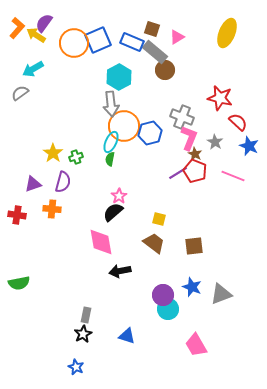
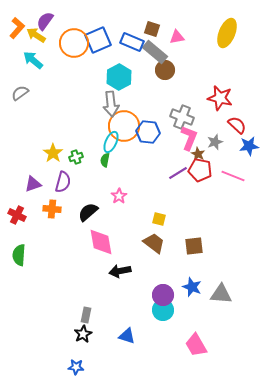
purple semicircle at (44, 23): moved 1 px right, 2 px up
pink triangle at (177, 37): rotated 21 degrees clockwise
cyan arrow at (33, 69): moved 9 px up; rotated 70 degrees clockwise
red semicircle at (238, 122): moved 1 px left, 3 px down
blue hexagon at (150, 133): moved 2 px left, 1 px up; rotated 20 degrees clockwise
gray star at (215, 142): rotated 21 degrees clockwise
blue star at (249, 146): rotated 30 degrees counterclockwise
brown star at (195, 154): moved 3 px right
green semicircle at (110, 159): moved 5 px left, 1 px down
red pentagon at (195, 171): moved 5 px right, 1 px up; rotated 10 degrees counterclockwise
black semicircle at (113, 212): moved 25 px left
red cross at (17, 215): rotated 18 degrees clockwise
green semicircle at (19, 283): moved 28 px up; rotated 105 degrees clockwise
gray triangle at (221, 294): rotated 25 degrees clockwise
cyan circle at (168, 309): moved 5 px left, 1 px down
blue star at (76, 367): rotated 21 degrees counterclockwise
